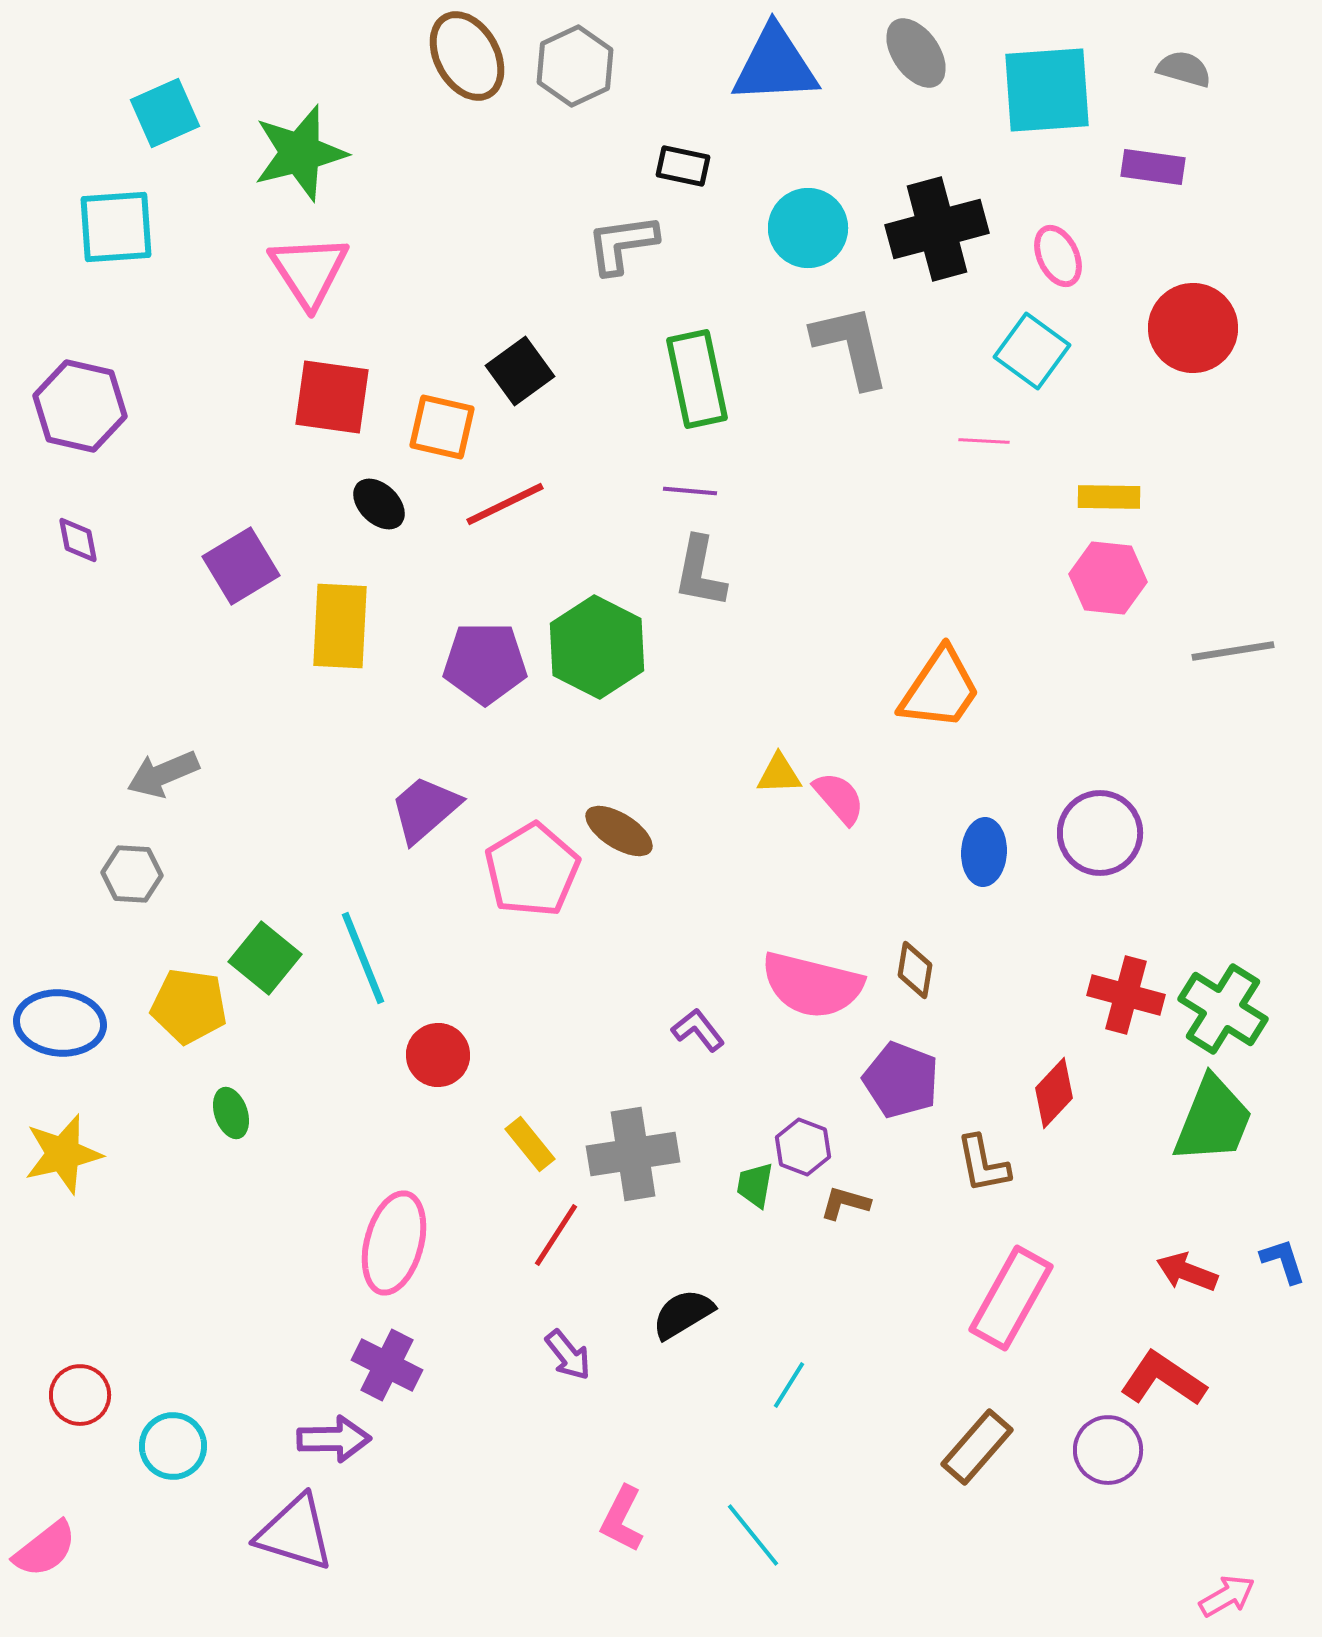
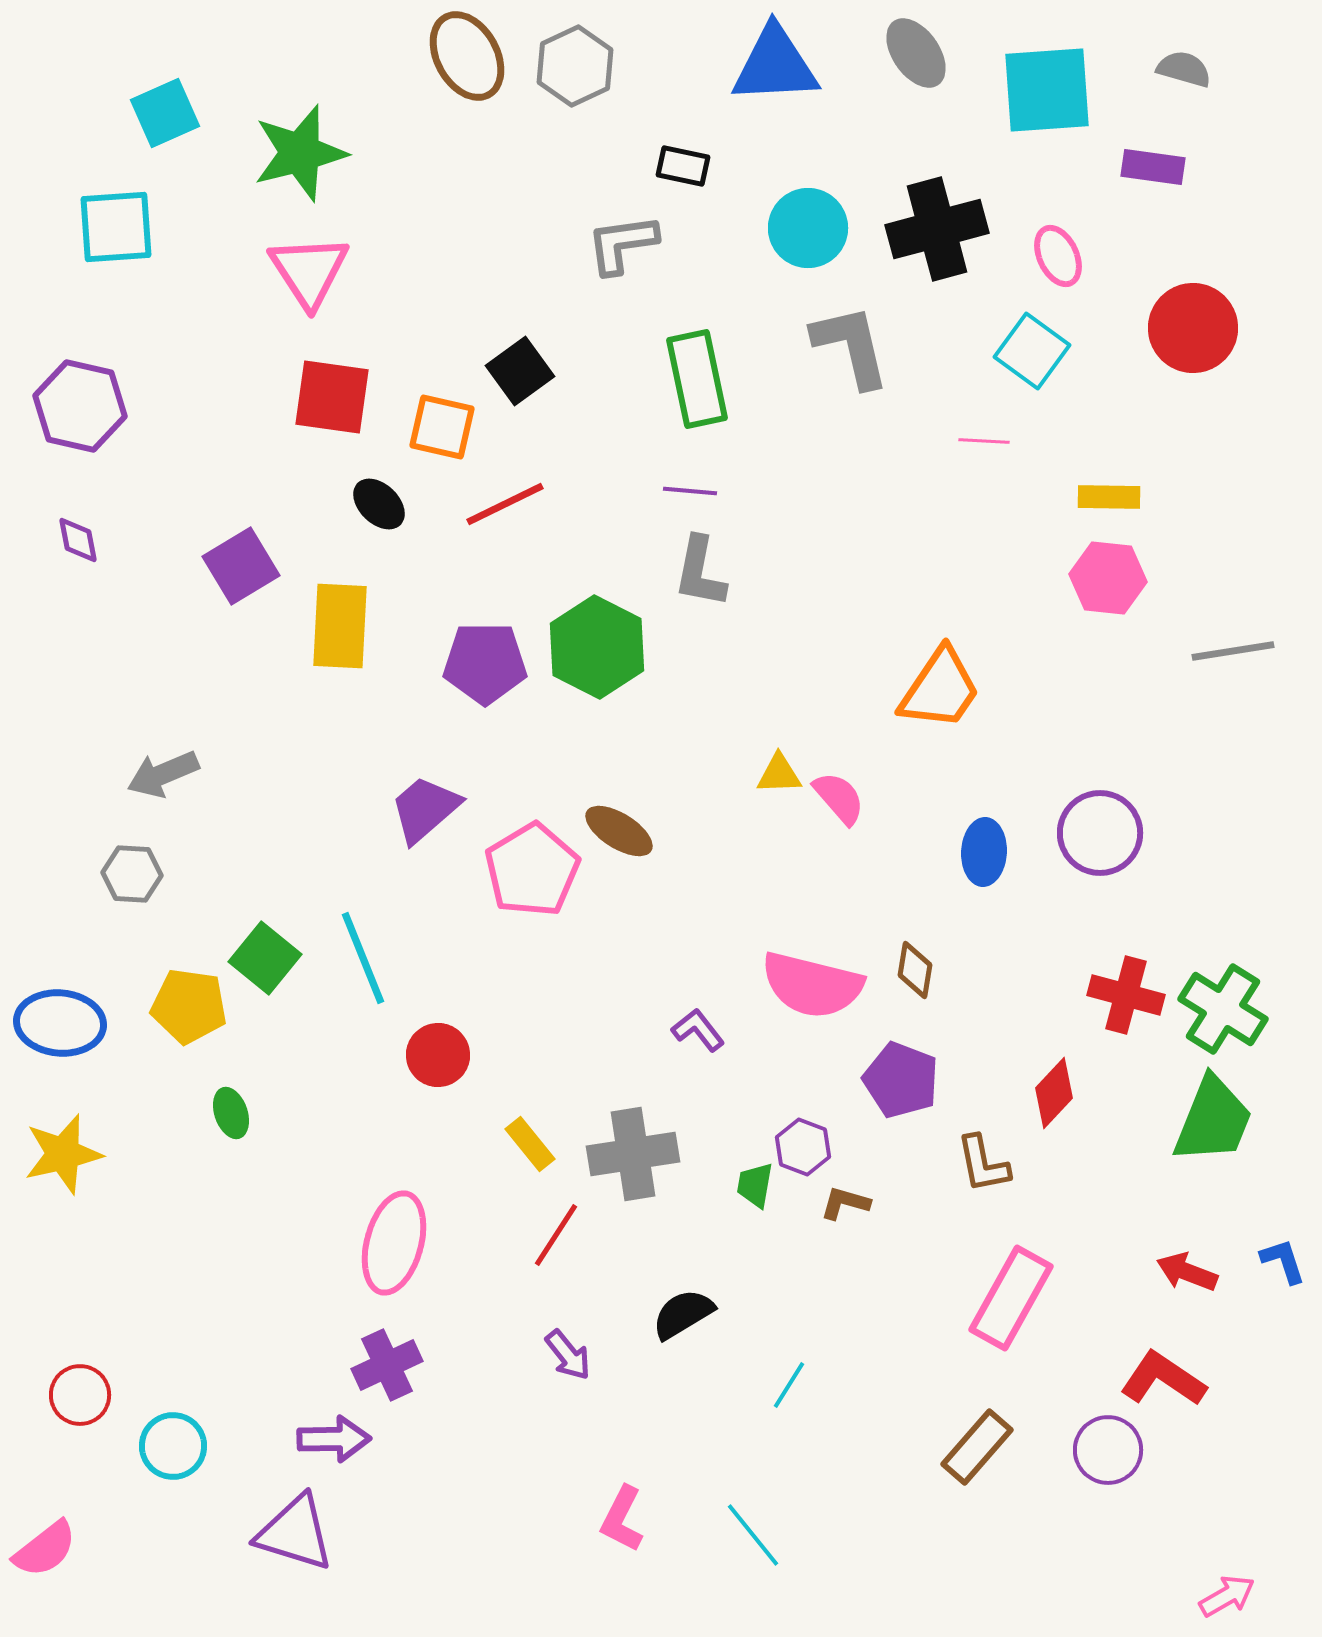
purple cross at (387, 1365): rotated 38 degrees clockwise
